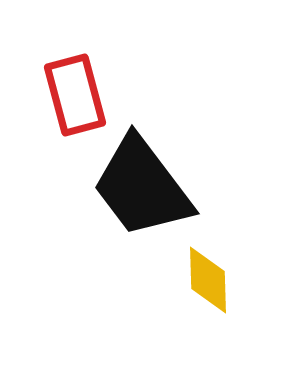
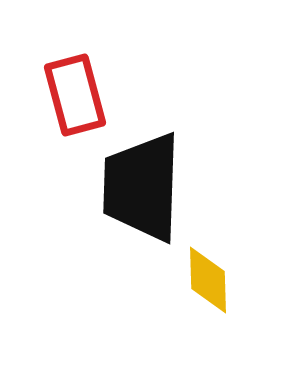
black trapezoid: rotated 39 degrees clockwise
